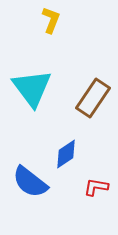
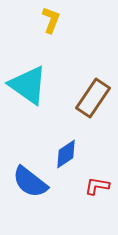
cyan triangle: moved 4 px left, 3 px up; rotated 18 degrees counterclockwise
red L-shape: moved 1 px right, 1 px up
